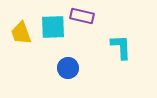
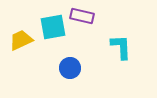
cyan square: rotated 8 degrees counterclockwise
yellow trapezoid: moved 7 px down; rotated 85 degrees clockwise
blue circle: moved 2 px right
